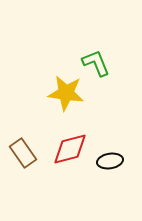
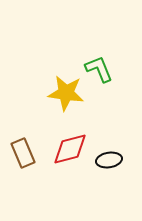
green L-shape: moved 3 px right, 6 px down
brown rectangle: rotated 12 degrees clockwise
black ellipse: moved 1 px left, 1 px up
